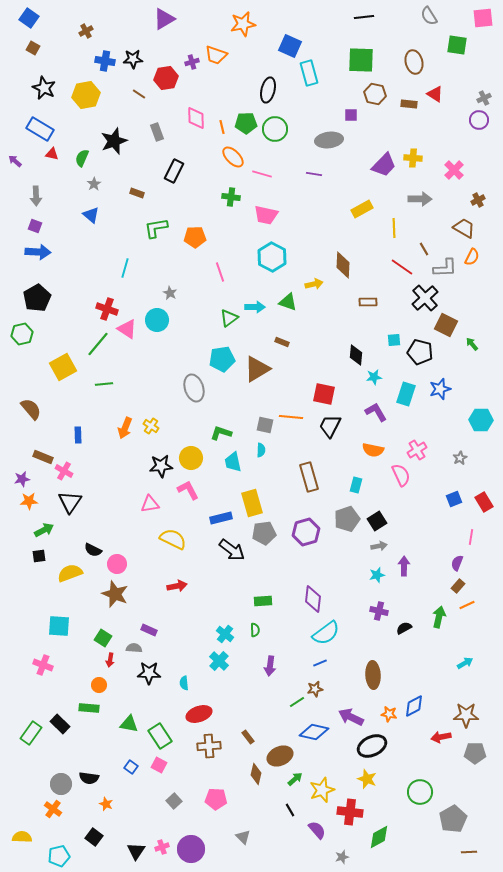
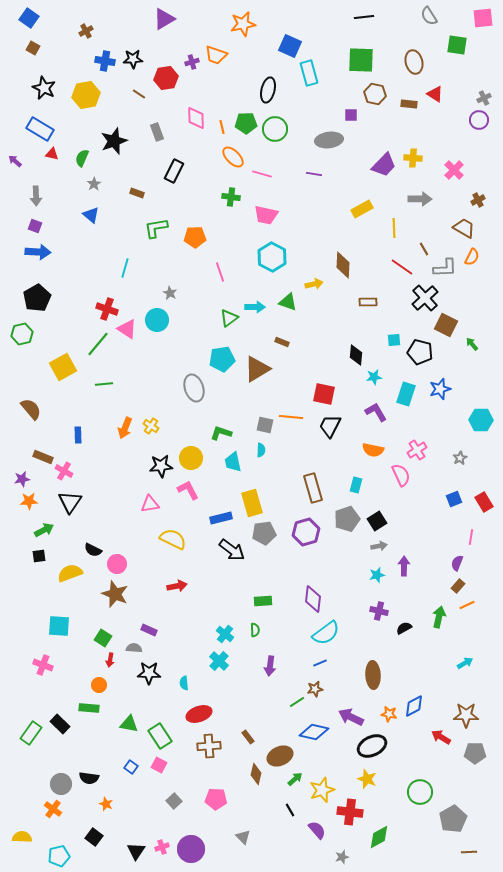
brown rectangle at (309, 477): moved 4 px right, 11 px down
red arrow at (441, 737): rotated 42 degrees clockwise
